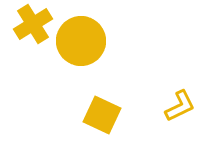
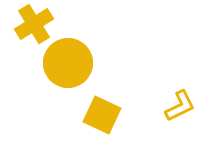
yellow cross: moved 1 px right
yellow circle: moved 13 px left, 22 px down
